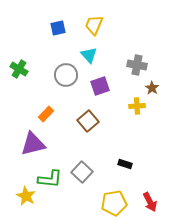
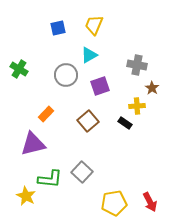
cyan triangle: rotated 42 degrees clockwise
black rectangle: moved 41 px up; rotated 16 degrees clockwise
